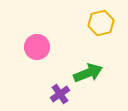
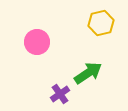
pink circle: moved 5 px up
green arrow: rotated 12 degrees counterclockwise
